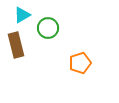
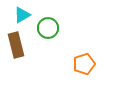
orange pentagon: moved 4 px right, 1 px down
